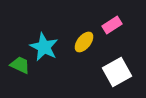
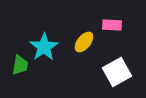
pink rectangle: rotated 36 degrees clockwise
cyan star: rotated 12 degrees clockwise
green trapezoid: rotated 75 degrees clockwise
